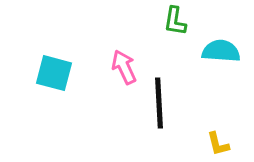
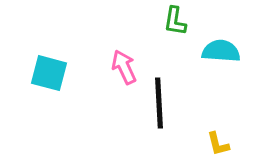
cyan square: moved 5 px left
